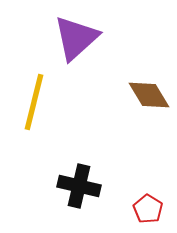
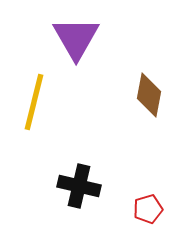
purple triangle: rotated 18 degrees counterclockwise
brown diamond: rotated 42 degrees clockwise
red pentagon: rotated 24 degrees clockwise
